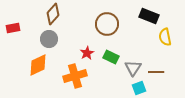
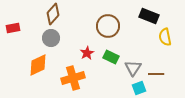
brown circle: moved 1 px right, 2 px down
gray circle: moved 2 px right, 1 px up
brown line: moved 2 px down
orange cross: moved 2 px left, 2 px down
